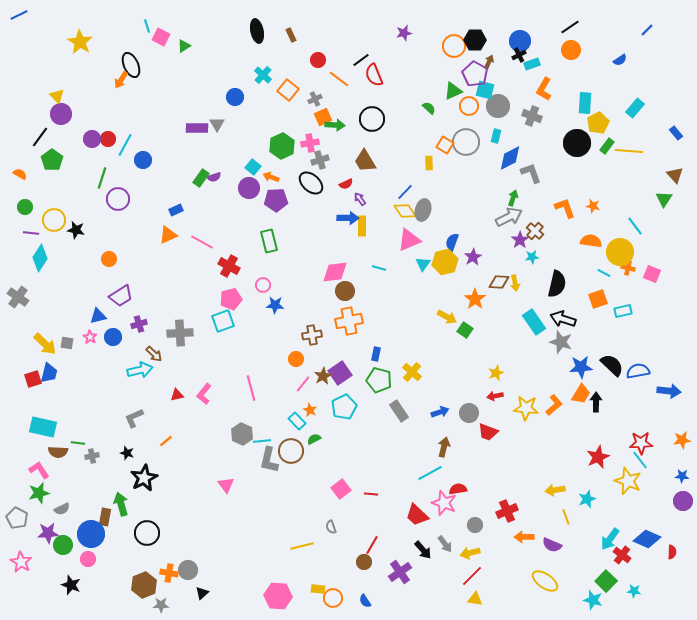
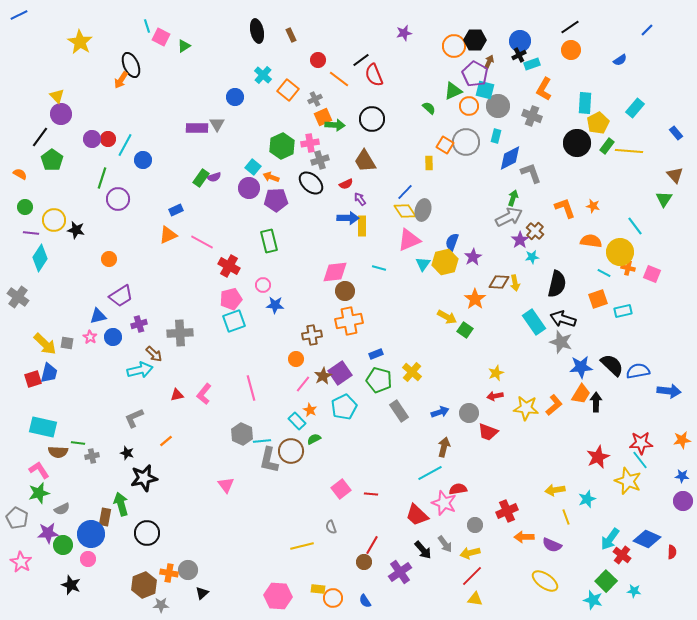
cyan square at (223, 321): moved 11 px right
blue rectangle at (376, 354): rotated 56 degrees clockwise
black star at (144, 478): rotated 16 degrees clockwise
